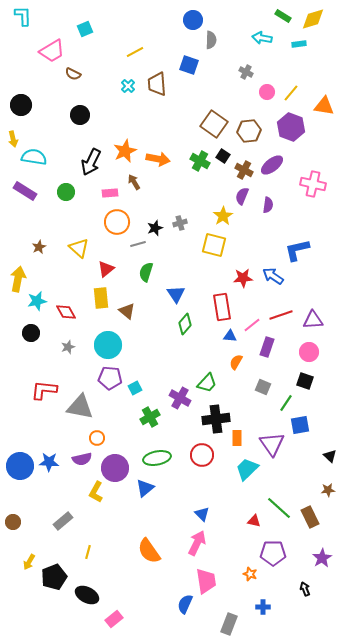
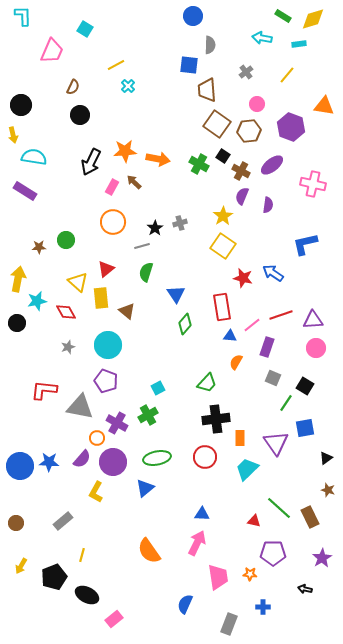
blue circle at (193, 20): moved 4 px up
cyan square at (85, 29): rotated 35 degrees counterclockwise
gray semicircle at (211, 40): moved 1 px left, 5 px down
pink trapezoid at (52, 51): rotated 36 degrees counterclockwise
yellow line at (135, 52): moved 19 px left, 13 px down
blue square at (189, 65): rotated 12 degrees counterclockwise
gray cross at (246, 72): rotated 24 degrees clockwise
brown semicircle at (73, 74): moved 13 px down; rotated 91 degrees counterclockwise
brown trapezoid at (157, 84): moved 50 px right, 6 px down
pink circle at (267, 92): moved 10 px left, 12 px down
yellow line at (291, 93): moved 4 px left, 18 px up
brown square at (214, 124): moved 3 px right
yellow arrow at (13, 139): moved 4 px up
orange star at (125, 151): rotated 20 degrees clockwise
green cross at (200, 161): moved 1 px left, 3 px down
brown cross at (244, 170): moved 3 px left, 1 px down
brown arrow at (134, 182): rotated 14 degrees counterclockwise
green circle at (66, 192): moved 48 px down
pink rectangle at (110, 193): moved 2 px right, 6 px up; rotated 56 degrees counterclockwise
orange circle at (117, 222): moved 4 px left
black star at (155, 228): rotated 14 degrees counterclockwise
gray line at (138, 244): moved 4 px right, 2 px down
yellow square at (214, 245): moved 9 px right, 1 px down; rotated 20 degrees clockwise
brown star at (39, 247): rotated 24 degrees clockwise
yellow triangle at (79, 248): moved 1 px left, 34 px down
blue L-shape at (297, 250): moved 8 px right, 6 px up
blue arrow at (273, 276): moved 3 px up
red star at (243, 278): rotated 18 degrees clockwise
black circle at (31, 333): moved 14 px left, 10 px up
pink circle at (309, 352): moved 7 px right, 4 px up
purple pentagon at (110, 378): moved 4 px left, 3 px down; rotated 15 degrees clockwise
black square at (305, 381): moved 5 px down; rotated 12 degrees clockwise
gray square at (263, 387): moved 10 px right, 9 px up
cyan square at (135, 388): moved 23 px right
purple cross at (180, 398): moved 63 px left, 25 px down
green cross at (150, 417): moved 2 px left, 2 px up
blue square at (300, 425): moved 5 px right, 3 px down
orange rectangle at (237, 438): moved 3 px right
purple triangle at (272, 444): moved 4 px right, 1 px up
red circle at (202, 455): moved 3 px right, 2 px down
black triangle at (330, 456): moved 4 px left, 2 px down; rotated 40 degrees clockwise
purple semicircle at (82, 459): rotated 36 degrees counterclockwise
purple circle at (115, 468): moved 2 px left, 6 px up
brown star at (328, 490): rotated 24 degrees clockwise
blue triangle at (202, 514): rotated 42 degrees counterclockwise
brown circle at (13, 522): moved 3 px right, 1 px down
yellow line at (88, 552): moved 6 px left, 3 px down
yellow arrow at (29, 562): moved 8 px left, 4 px down
orange star at (250, 574): rotated 16 degrees counterclockwise
pink trapezoid at (206, 581): moved 12 px right, 4 px up
black arrow at (305, 589): rotated 56 degrees counterclockwise
